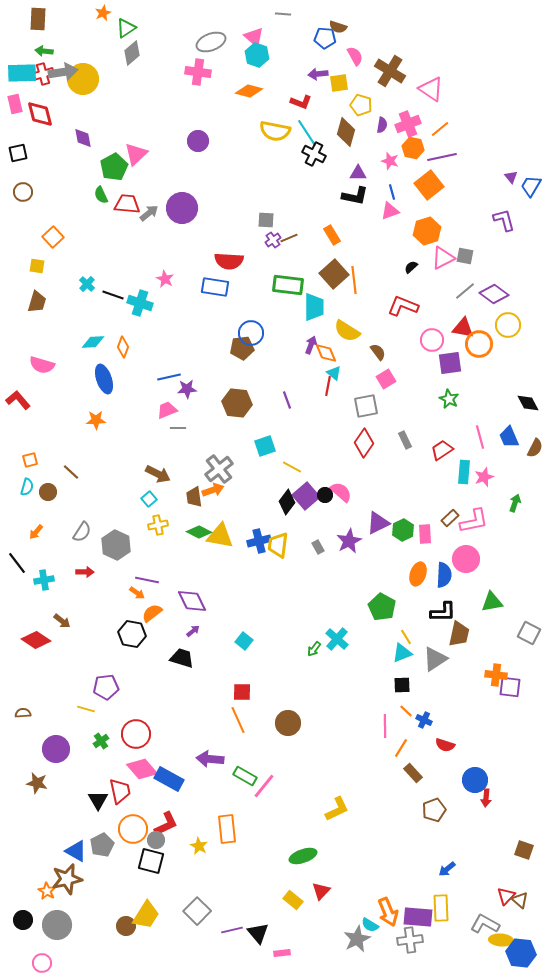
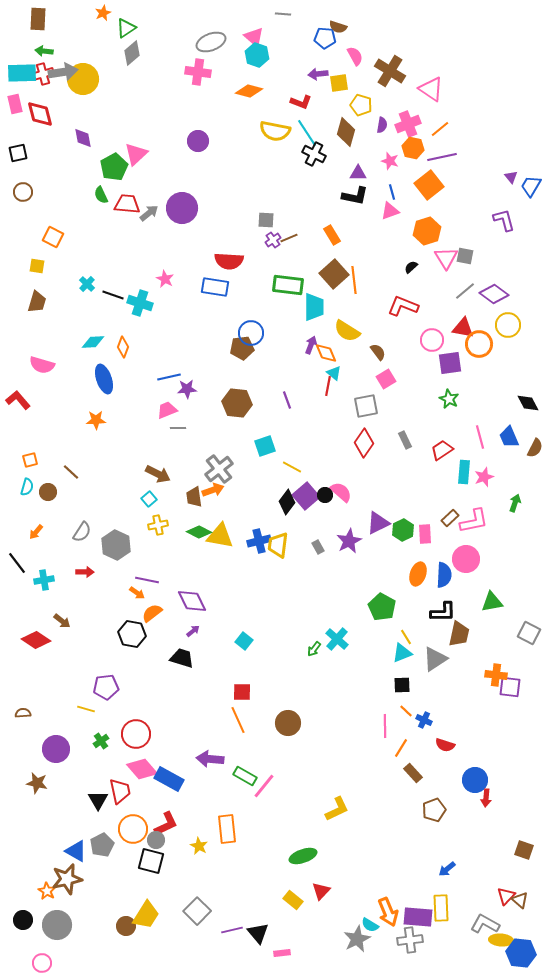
orange square at (53, 237): rotated 20 degrees counterclockwise
pink triangle at (443, 258): moved 3 px right; rotated 35 degrees counterclockwise
